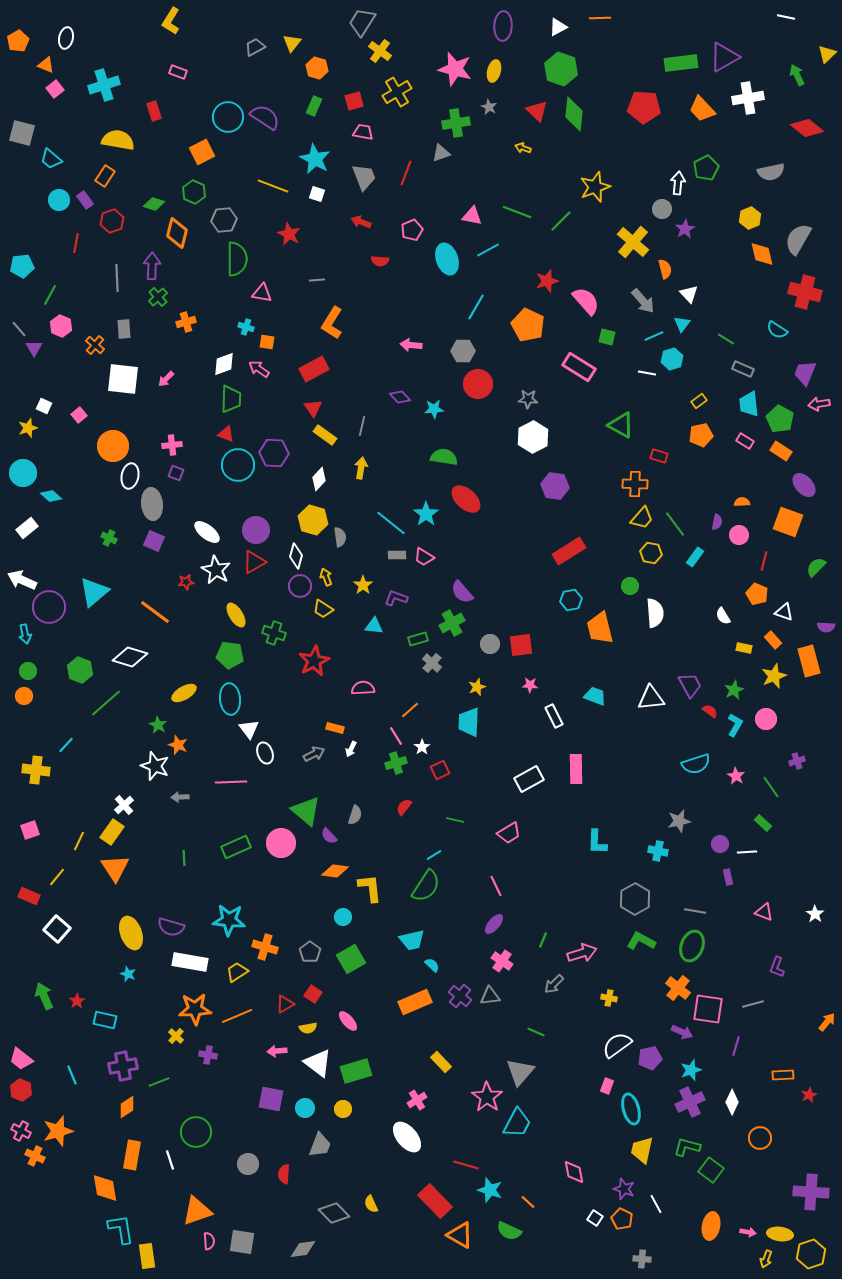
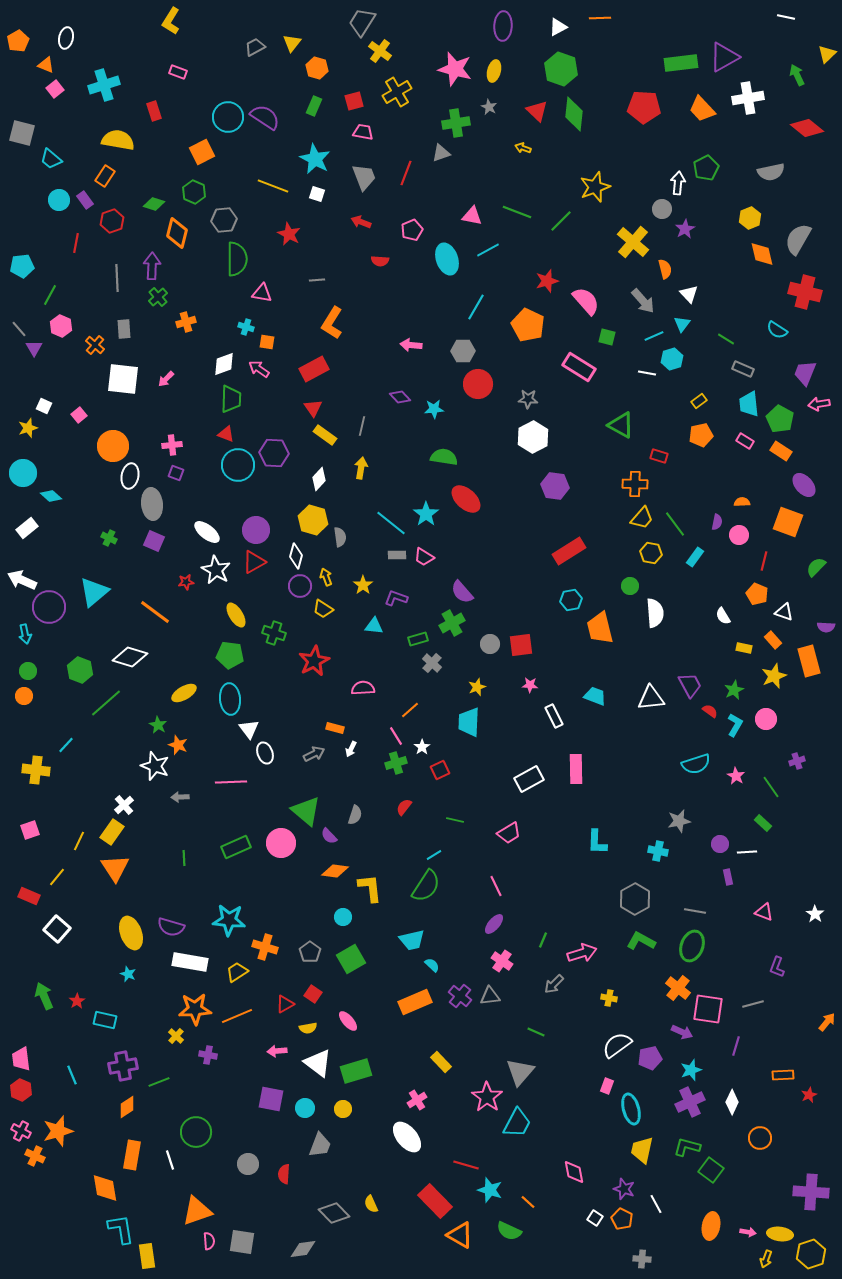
pink trapezoid at (21, 1059): rotated 45 degrees clockwise
